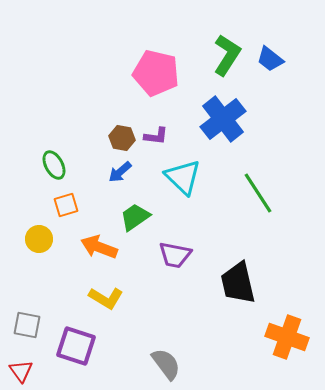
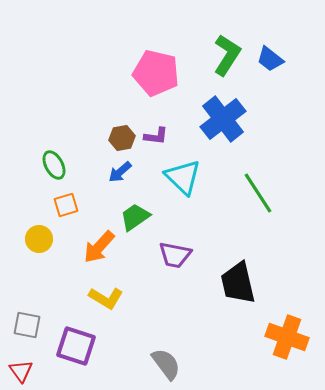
brown hexagon: rotated 20 degrees counterclockwise
orange arrow: rotated 69 degrees counterclockwise
